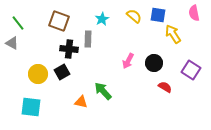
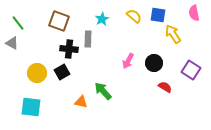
yellow circle: moved 1 px left, 1 px up
